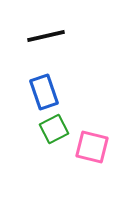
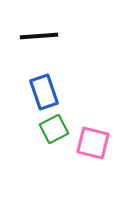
black line: moved 7 px left; rotated 9 degrees clockwise
pink square: moved 1 px right, 4 px up
